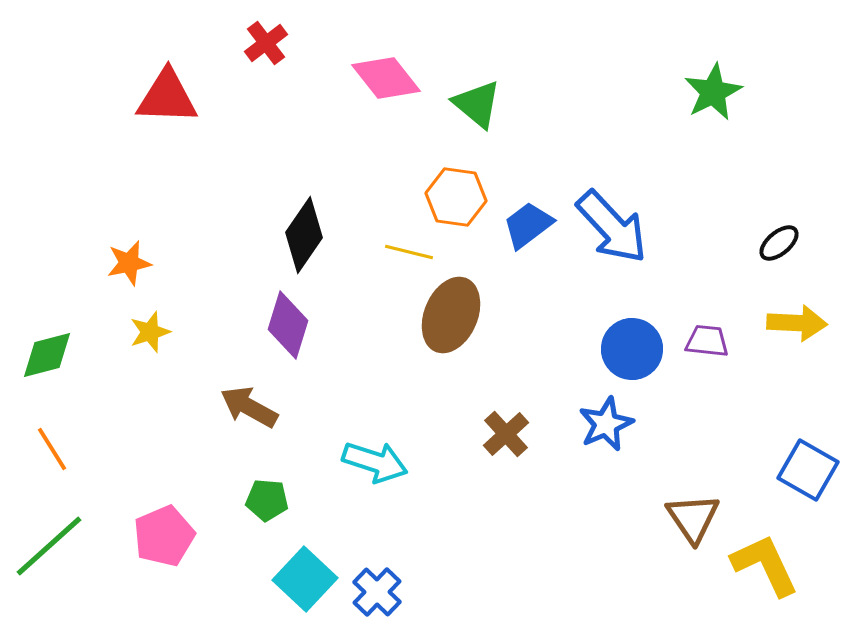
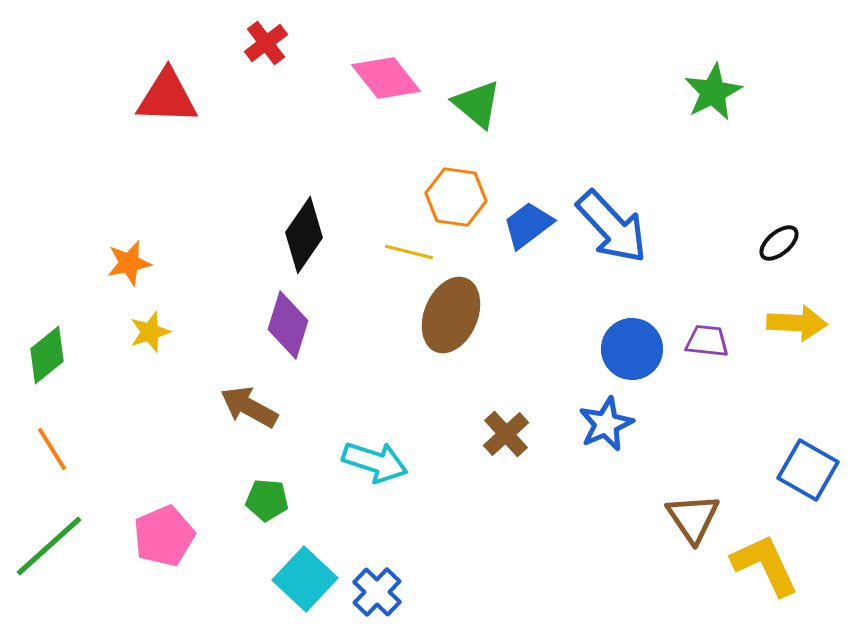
green diamond: rotated 24 degrees counterclockwise
